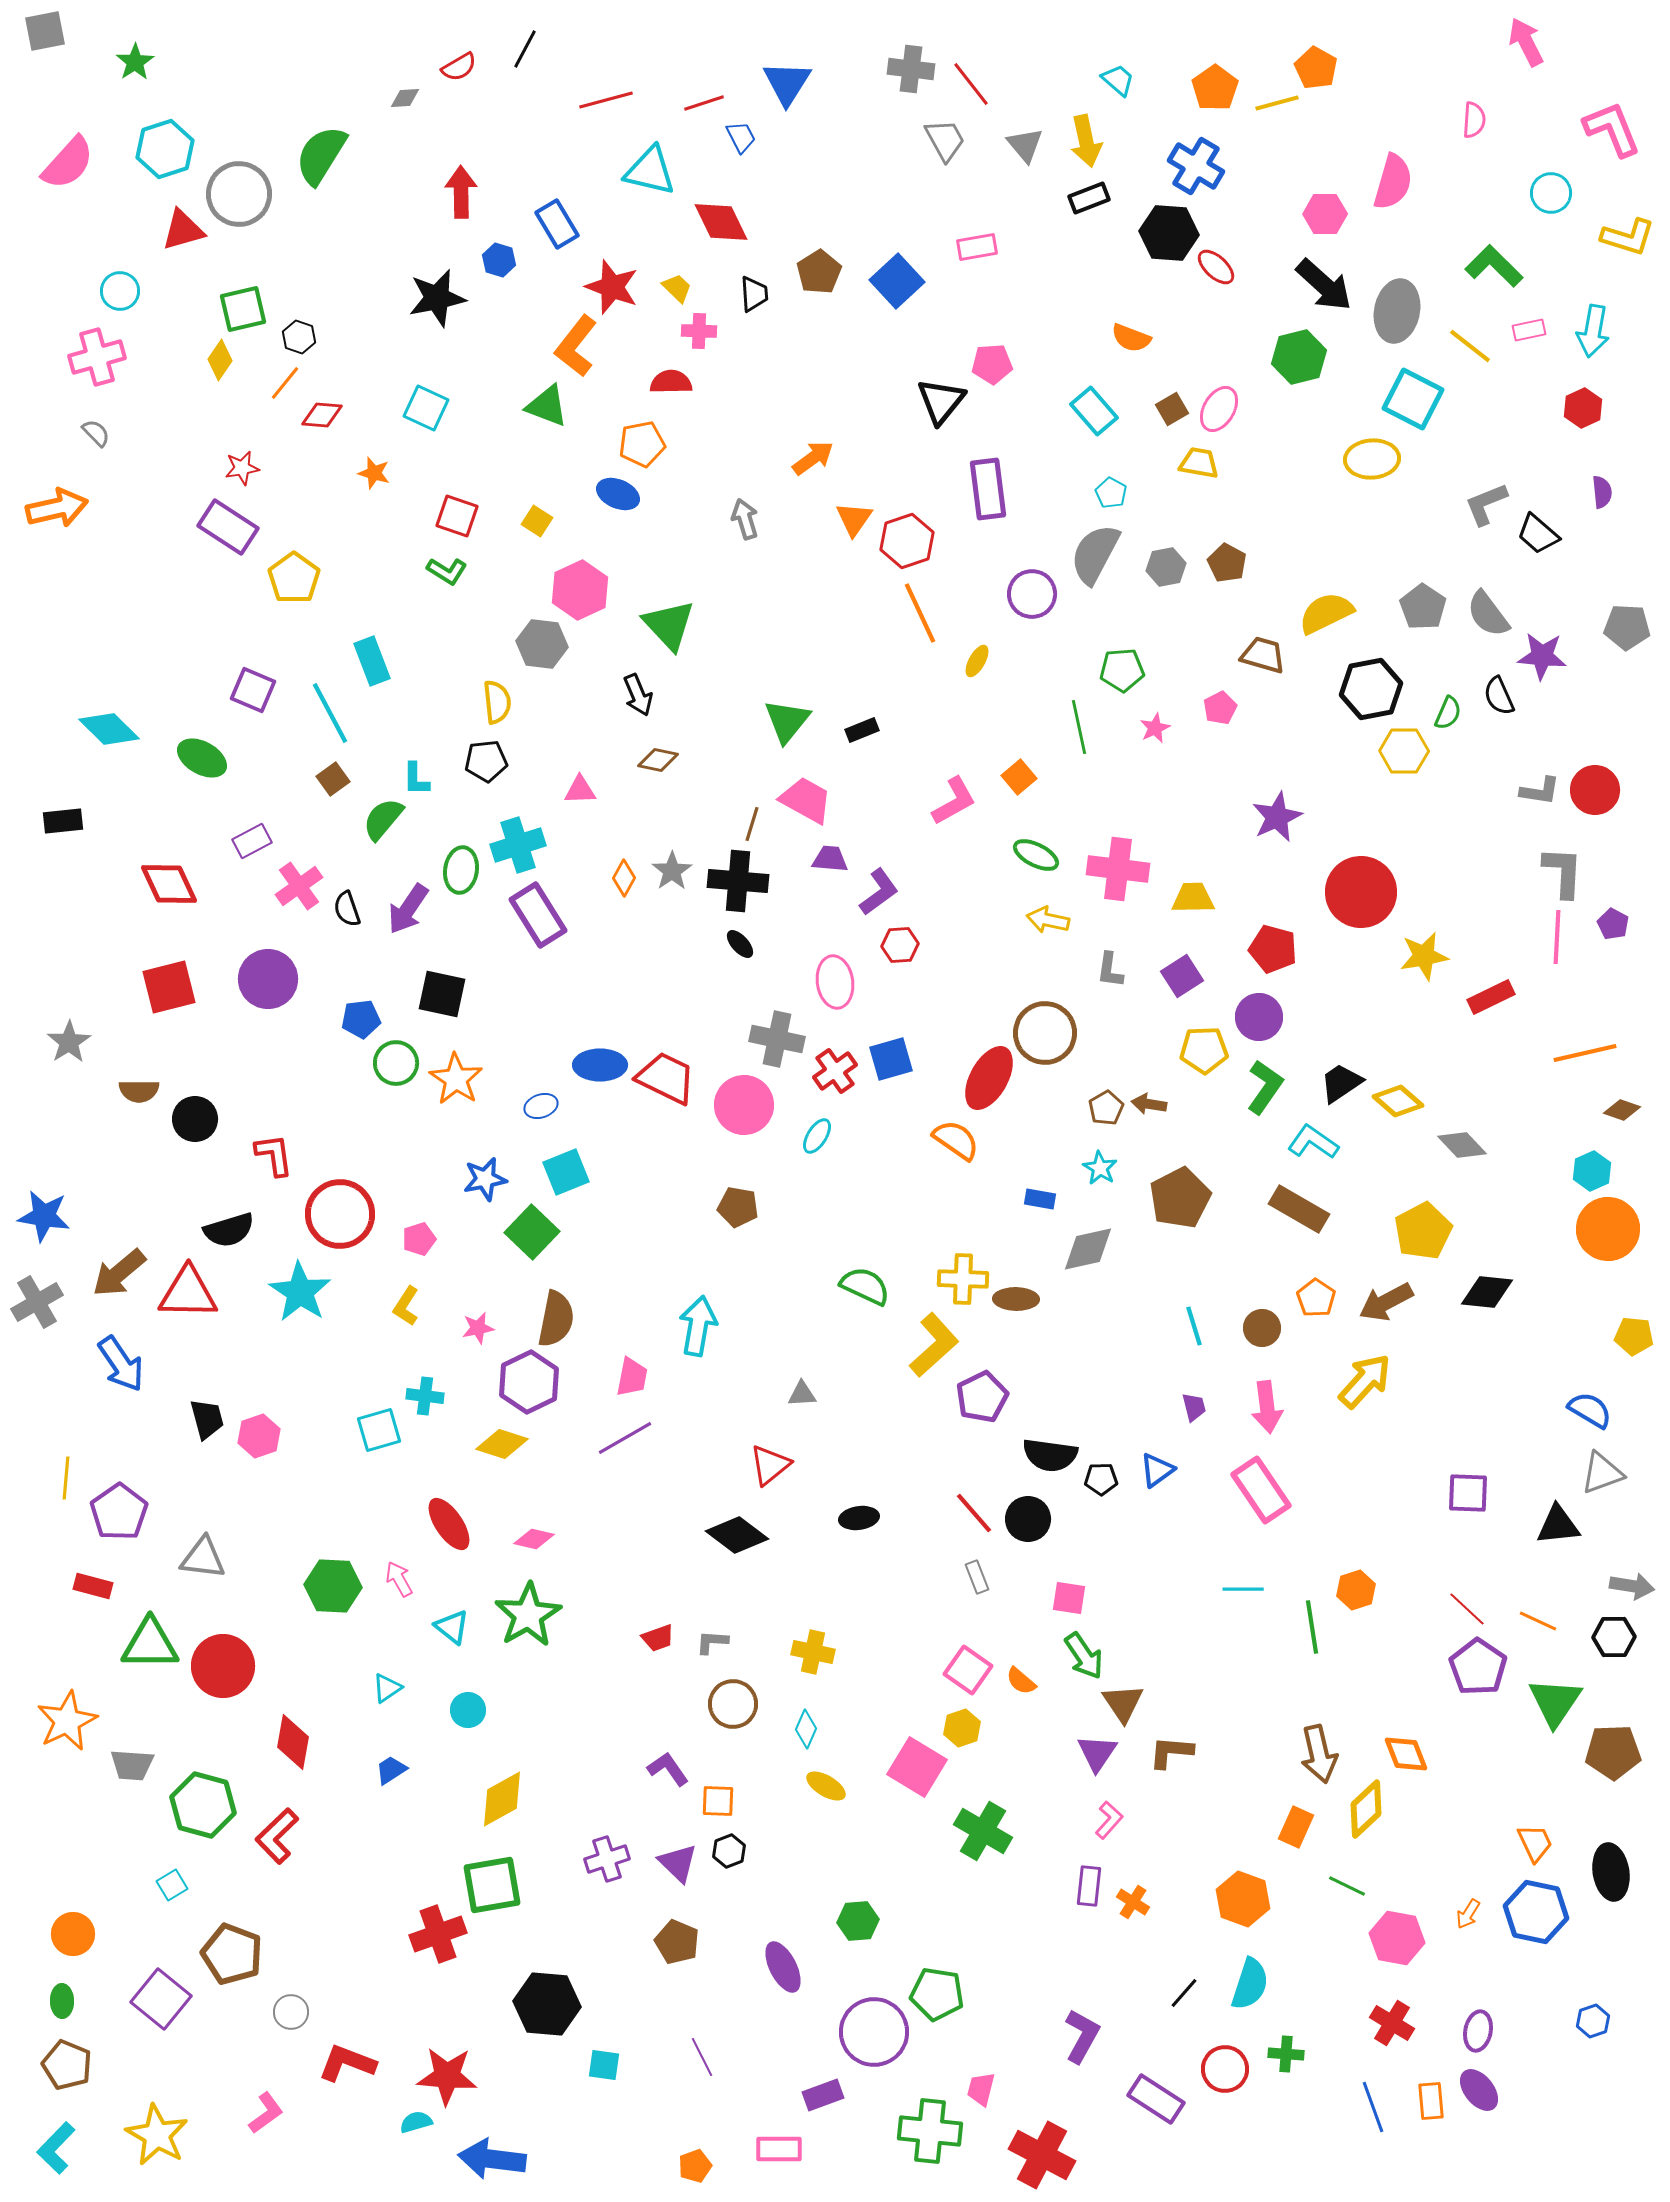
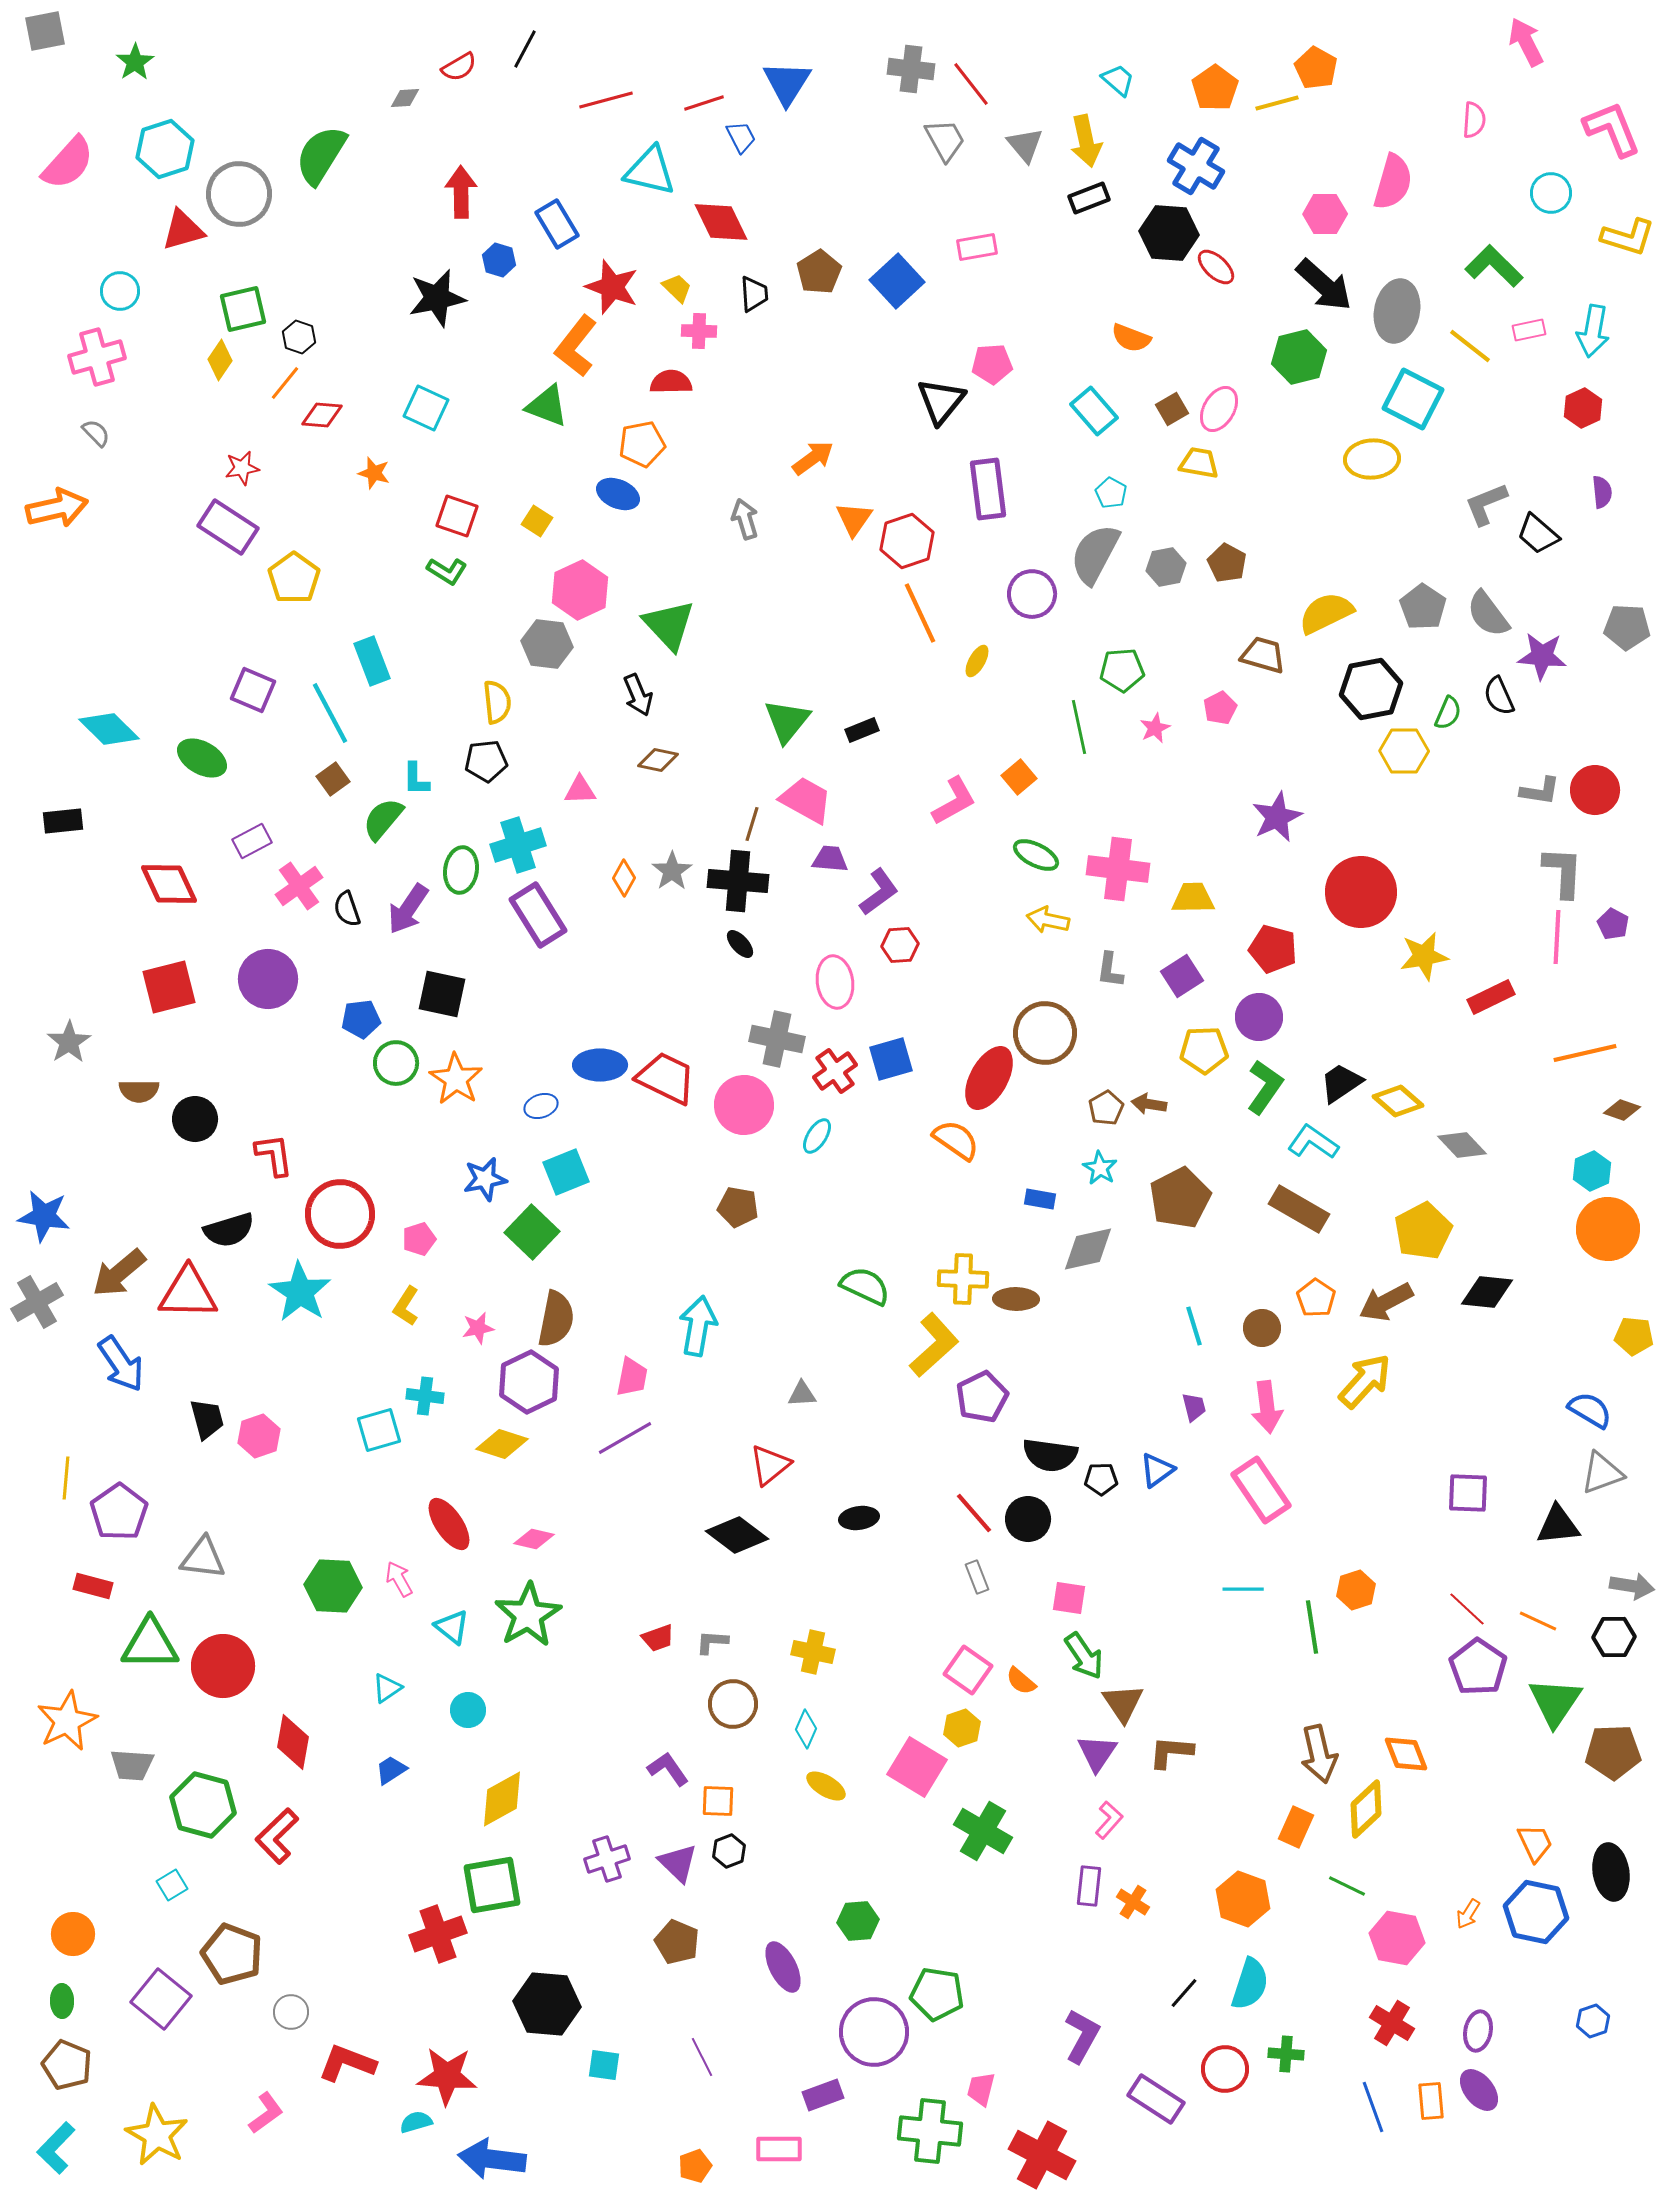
gray hexagon at (542, 644): moved 5 px right
